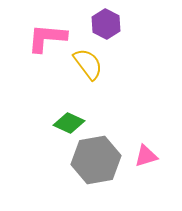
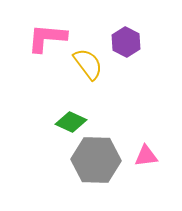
purple hexagon: moved 20 px right, 18 px down
green diamond: moved 2 px right, 1 px up
pink triangle: rotated 10 degrees clockwise
gray hexagon: rotated 12 degrees clockwise
